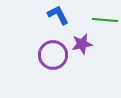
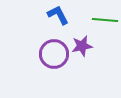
purple star: moved 2 px down
purple circle: moved 1 px right, 1 px up
